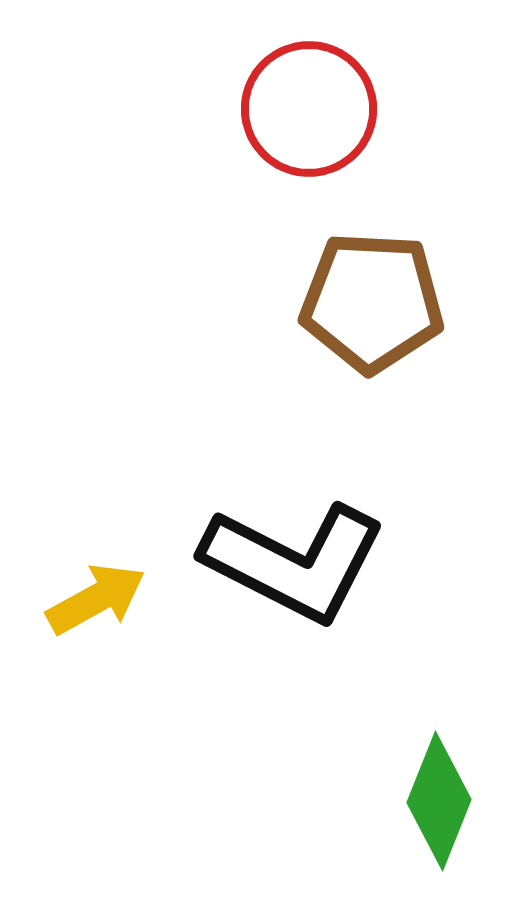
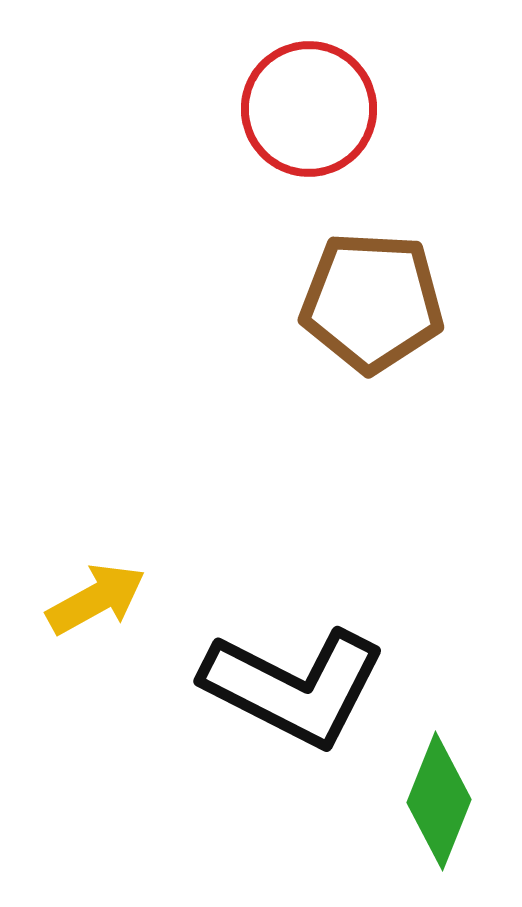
black L-shape: moved 125 px down
